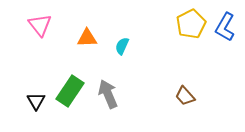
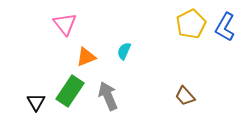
pink triangle: moved 25 px right, 1 px up
orange triangle: moved 1 px left, 19 px down; rotated 20 degrees counterclockwise
cyan semicircle: moved 2 px right, 5 px down
gray arrow: moved 2 px down
black triangle: moved 1 px down
